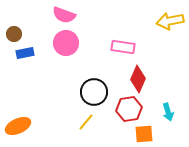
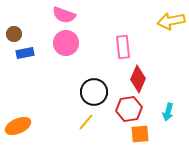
yellow arrow: moved 1 px right
pink rectangle: rotated 75 degrees clockwise
cyan arrow: rotated 30 degrees clockwise
orange square: moved 4 px left
